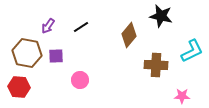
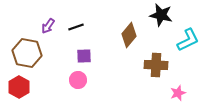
black star: moved 1 px up
black line: moved 5 px left; rotated 14 degrees clockwise
cyan L-shape: moved 4 px left, 11 px up
purple square: moved 28 px right
pink circle: moved 2 px left
red hexagon: rotated 25 degrees clockwise
pink star: moved 4 px left, 3 px up; rotated 21 degrees counterclockwise
